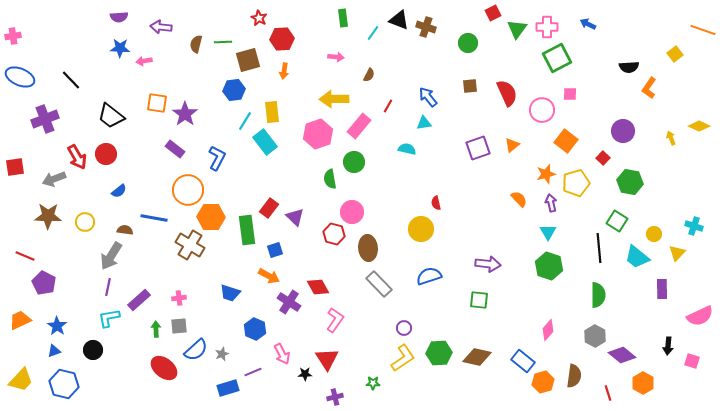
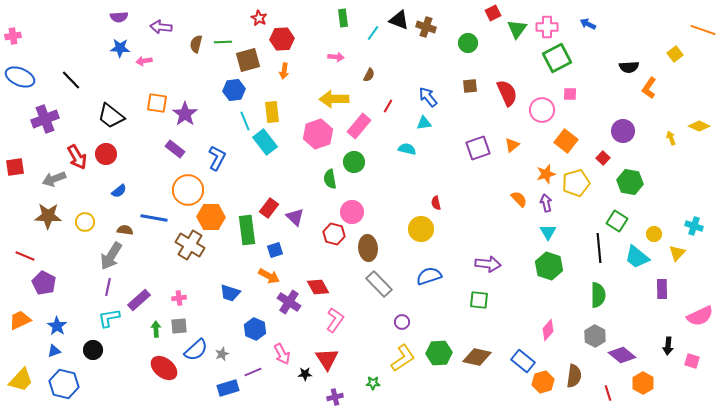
cyan line at (245, 121): rotated 54 degrees counterclockwise
purple arrow at (551, 203): moved 5 px left
purple circle at (404, 328): moved 2 px left, 6 px up
